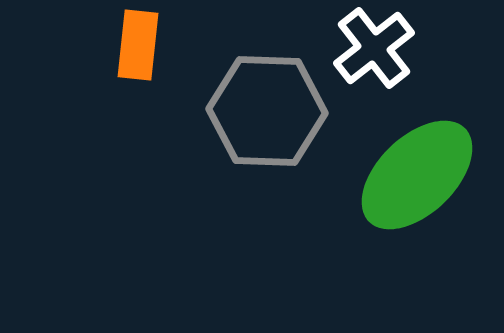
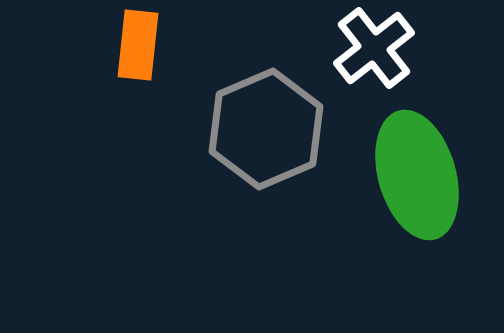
gray hexagon: moved 1 px left, 18 px down; rotated 25 degrees counterclockwise
green ellipse: rotated 62 degrees counterclockwise
